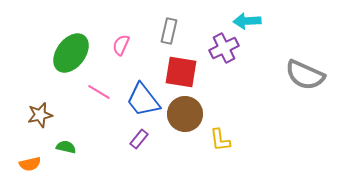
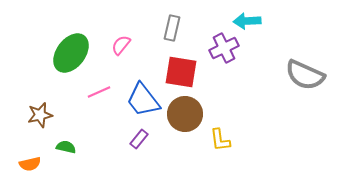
gray rectangle: moved 3 px right, 3 px up
pink semicircle: rotated 15 degrees clockwise
pink line: rotated 55 degrees counterclockwise
